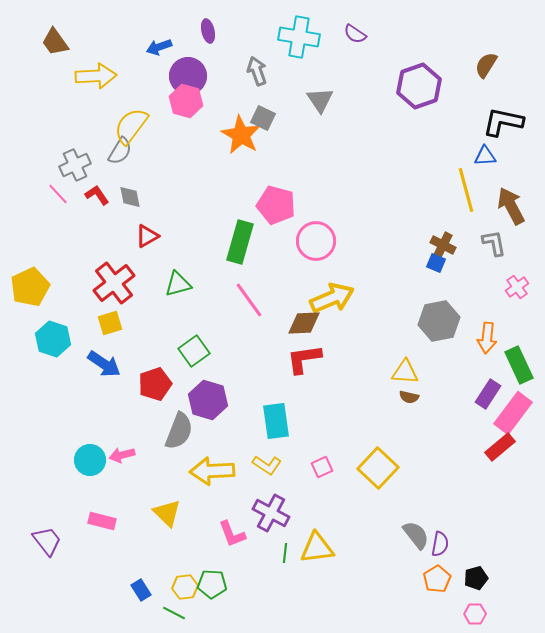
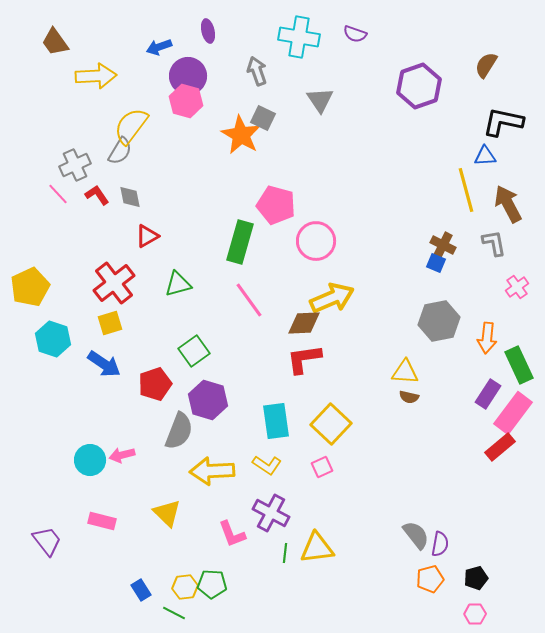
purple semicircle at (355, 34): rotated 15 degrees counterclockwise
brown arrow at (511, 206): moved 3 px left, 2 px up
yellow square at (378, 468): moved 47 px left, 44 px up
orange pentagon at (437, 579): moved 7 px left; rotated 16 degrees clockwise
